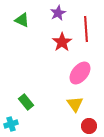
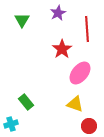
green triangle: rotated 35 degrees clockwise
red line: moved 1 px right
red star: moved 7 px down
yellow triangle: rotated 36 degrees counterclockwise
